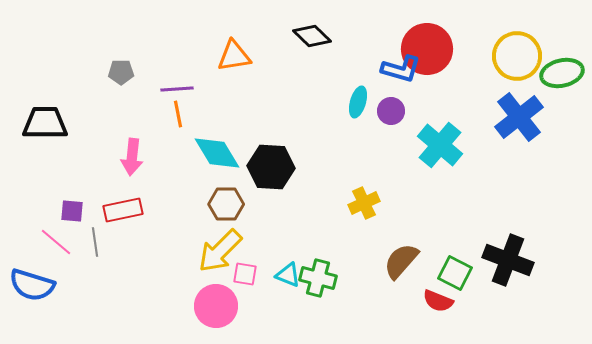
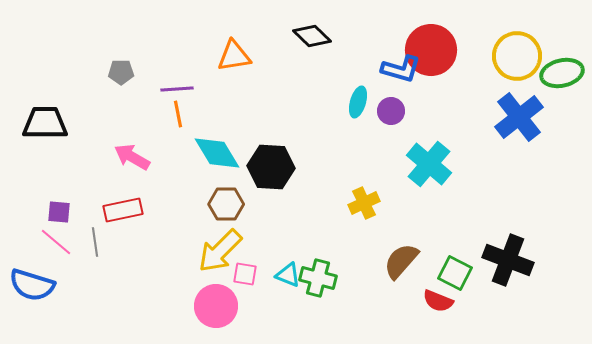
red circle: moved 4 px right, 1 px down
cyan cross: moved 11 px left, 19 px down
pink arrow: rotated 114 degrees clockwise
purple square: moved 13 px left, 1 px down
